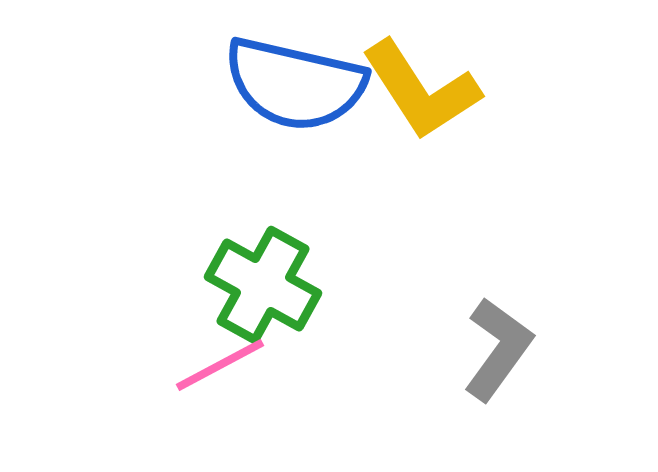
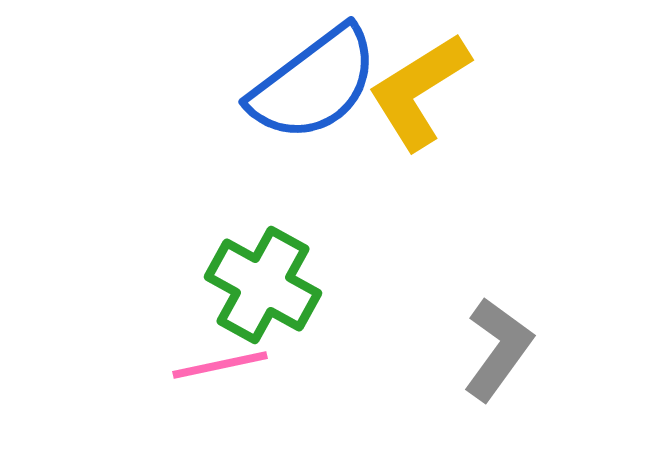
blue semicircle: moved 19 px right; rotated 50 degrees counterclockwise
yellow L-shape: moved 2 px left, 1 px down; rotated 91 degrees clockwise
pink line: rotated 16 degrees clockwise
